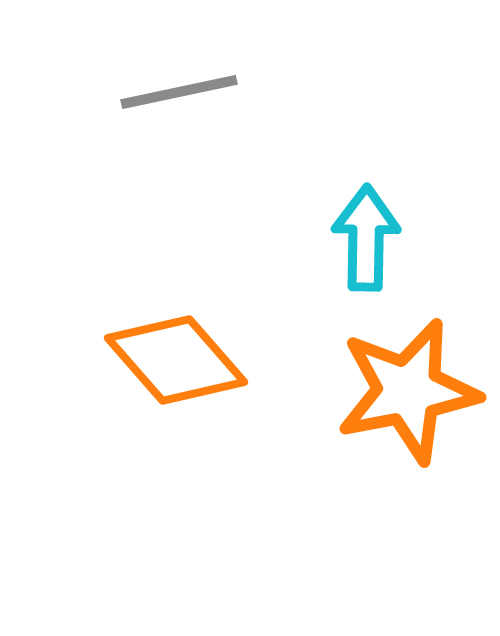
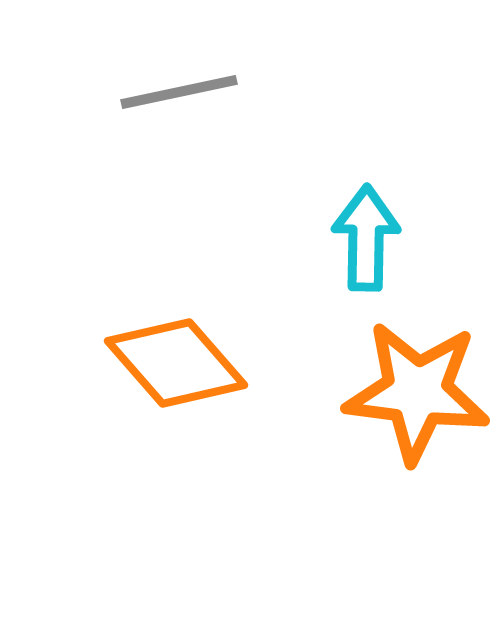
orange diamond: moved 3 px down
orange star: moved 9 px right, 1 px down; rotated 18 degrees clockwise
